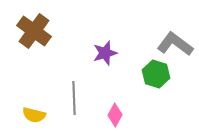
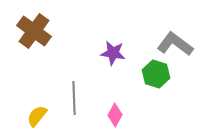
purple star: moved 8 px right; rotated 25 degrees clockwise
yellow semicircle: moved 3 px right, 1 px down; rotated 115 degrees clockwise
